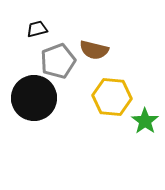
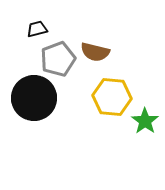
brown semicircle: moved 1 px right, 2 px down
gray pentagon: moved 2 px up
